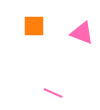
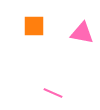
pink triangle: rotated 10 degrees counterclockwise
